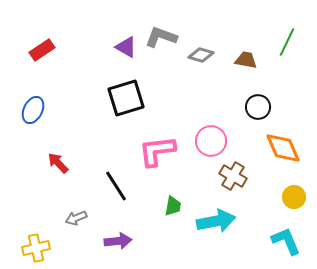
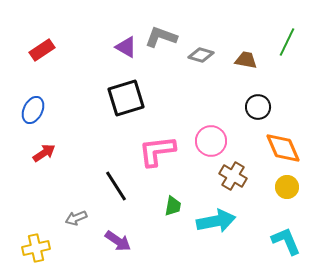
red arrow: moved 14 px left, 10 px up; rotated 100 degrees clockwise
yellow circle: moved 7 px left, 10 px up
purple arrow: rotated 40 degrees clockwise
